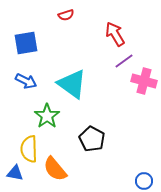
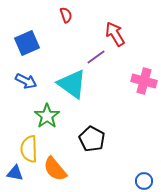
red semicircle: rotated 91 degrees counterclockwise
blue square: moved 1 px right; rotated 15 degrees counterclockwise
purple line: moved 28 px left, 4 px up
